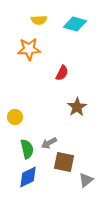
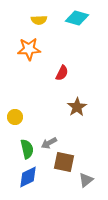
cyan diamond: moved 2 px right, 6 px up
